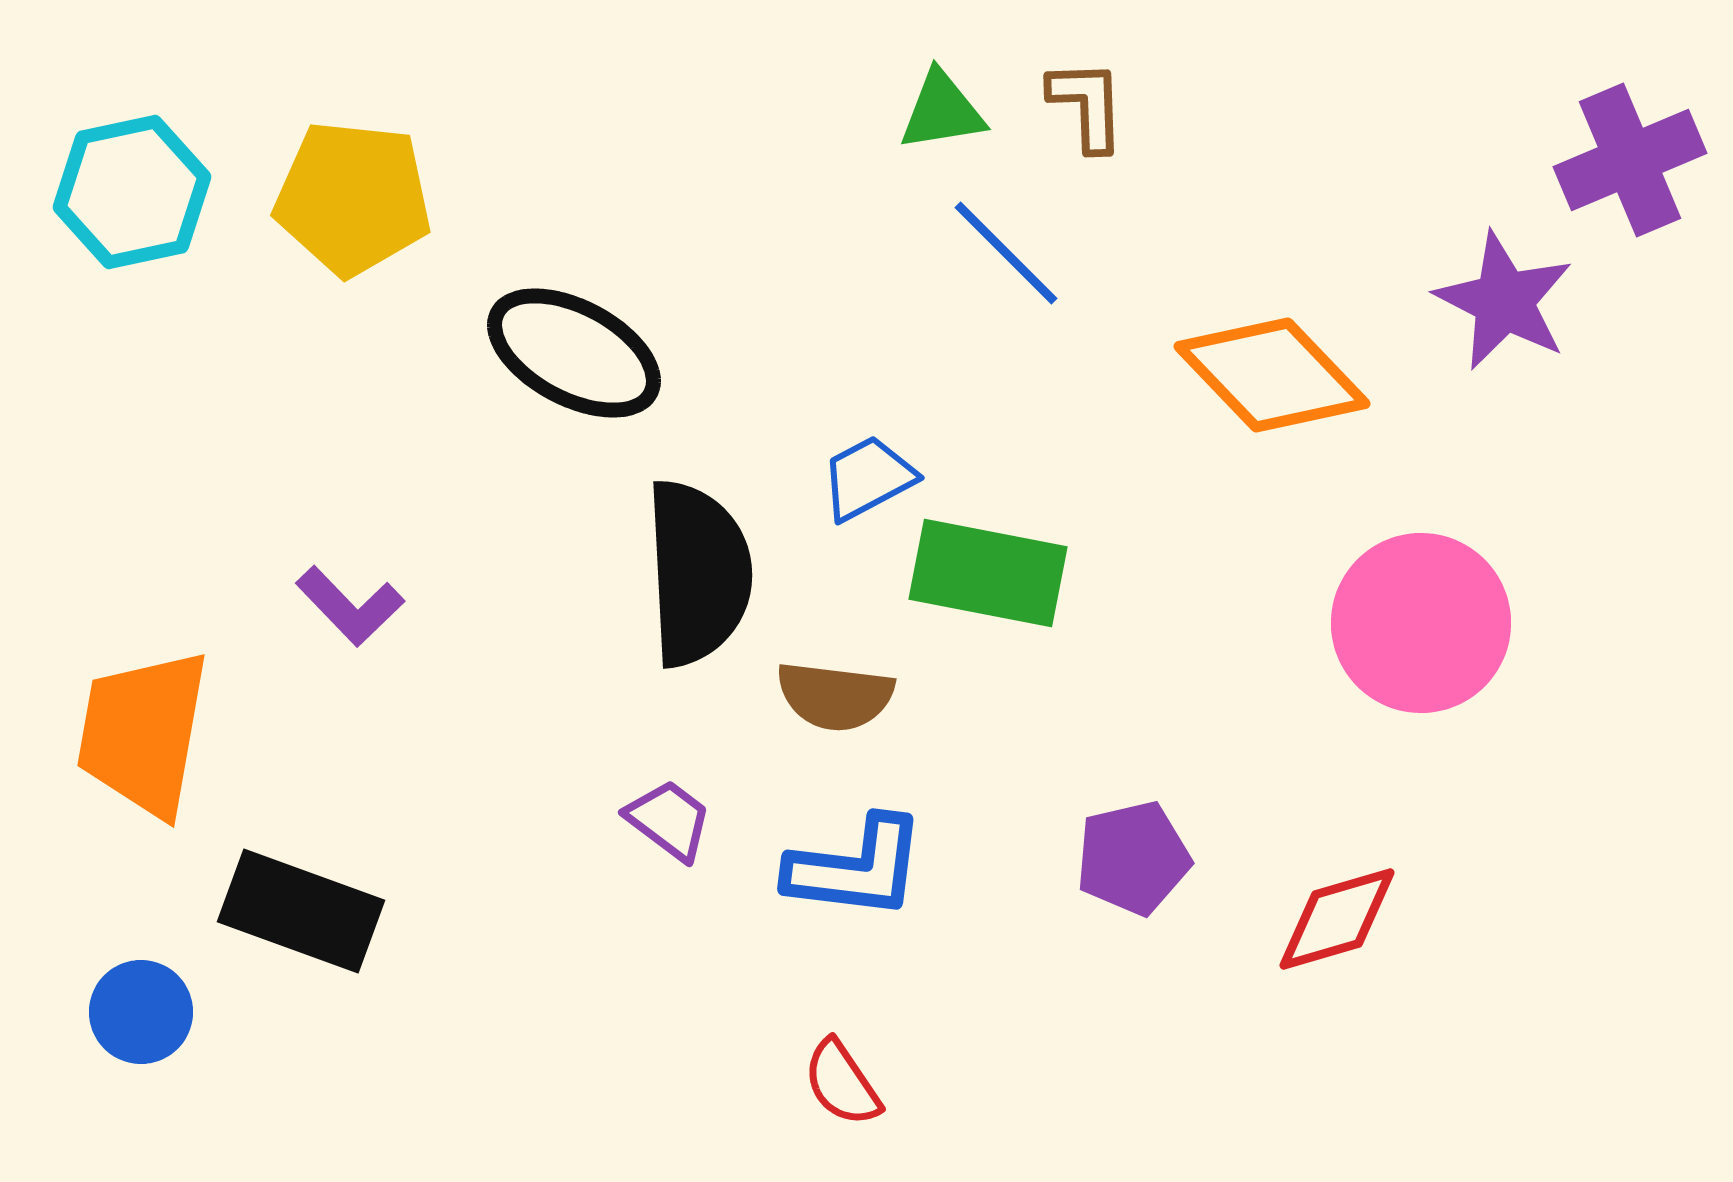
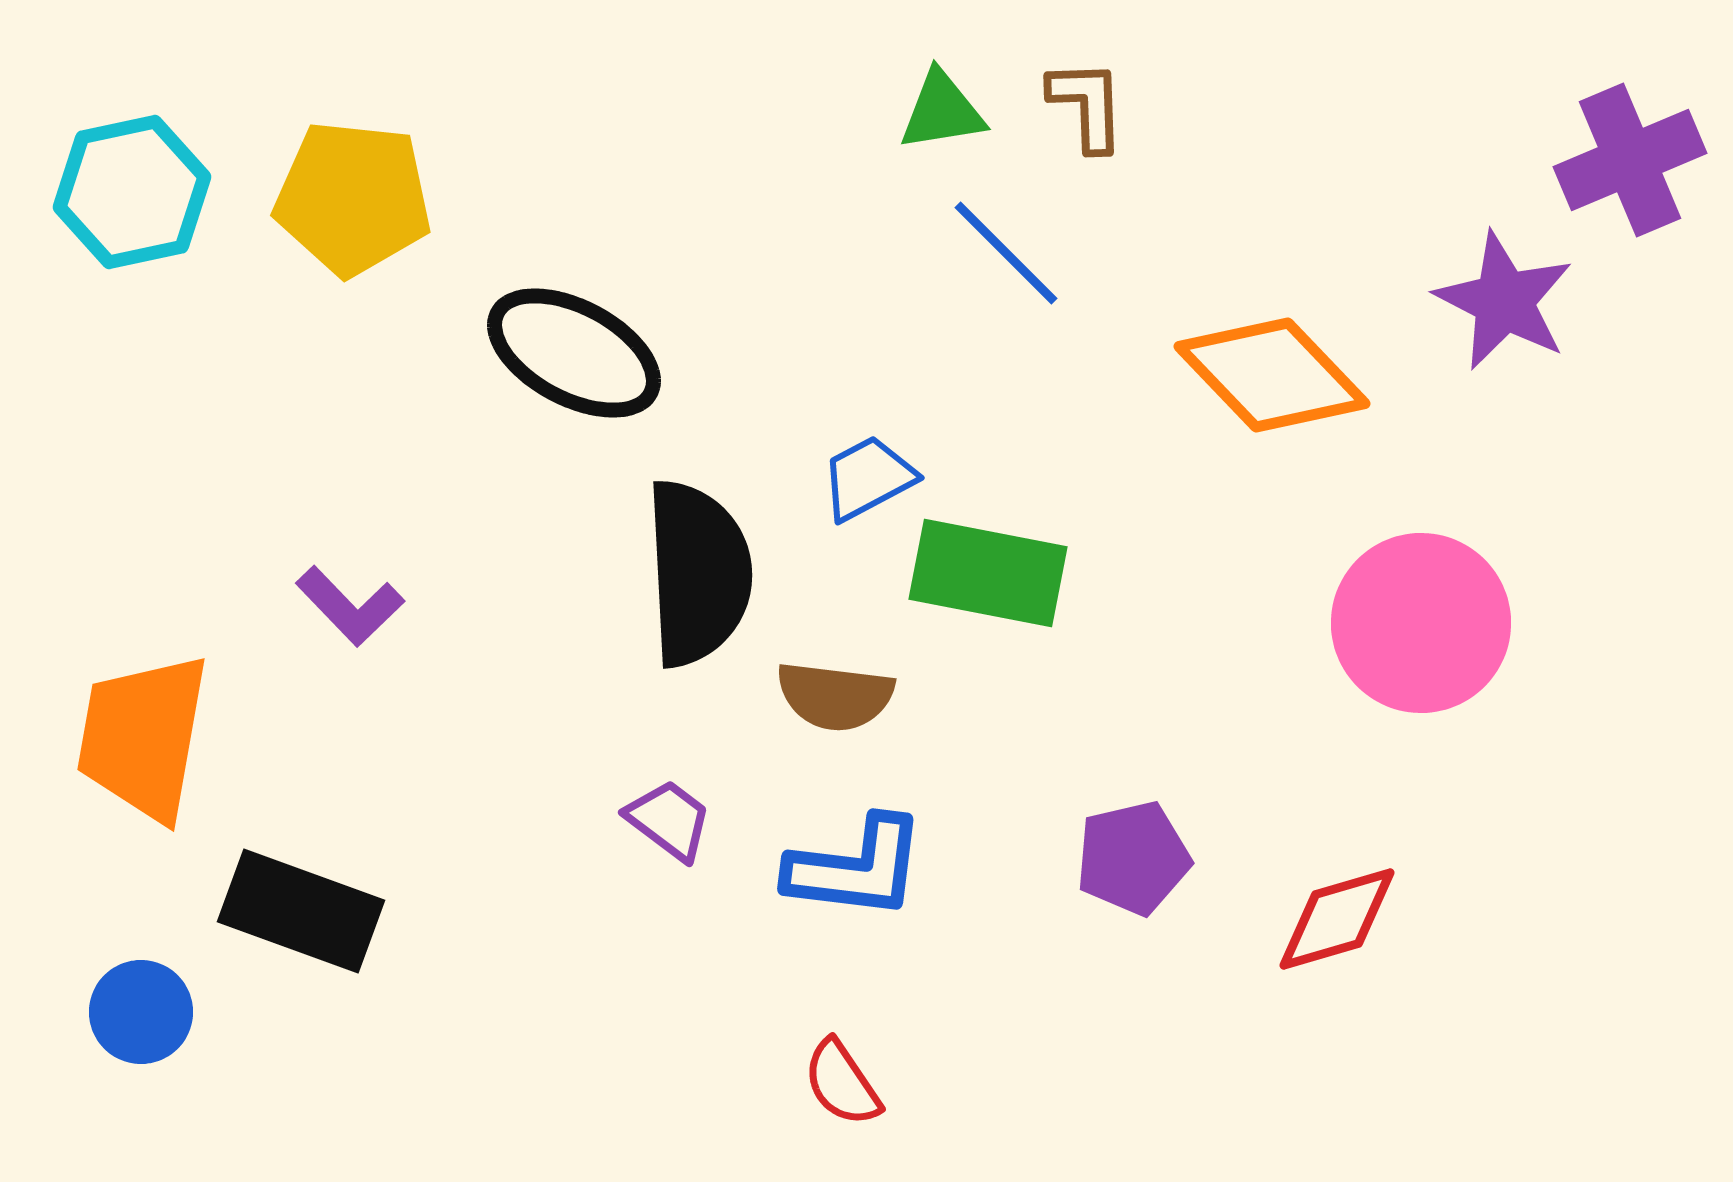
orange trapezoid: moved 4 px down
